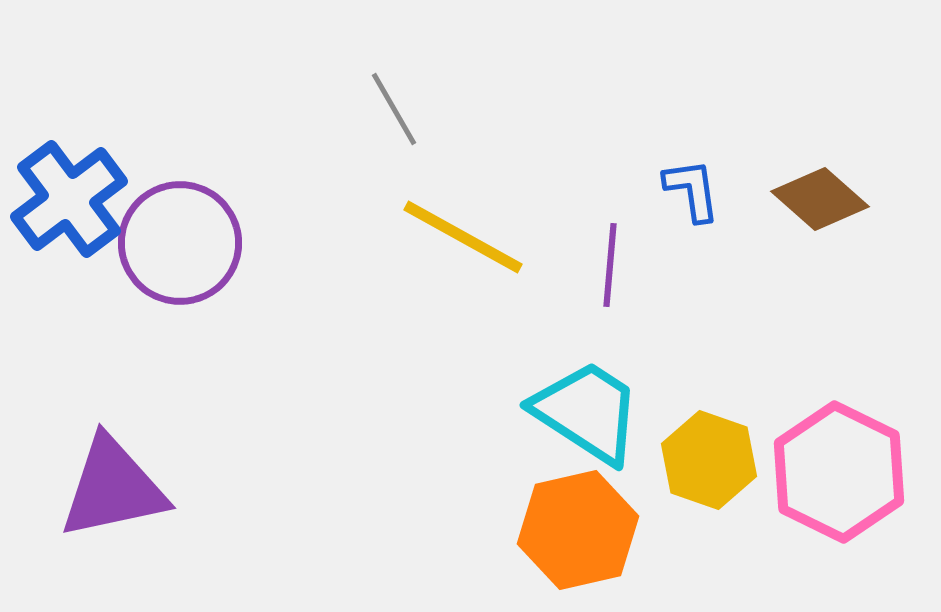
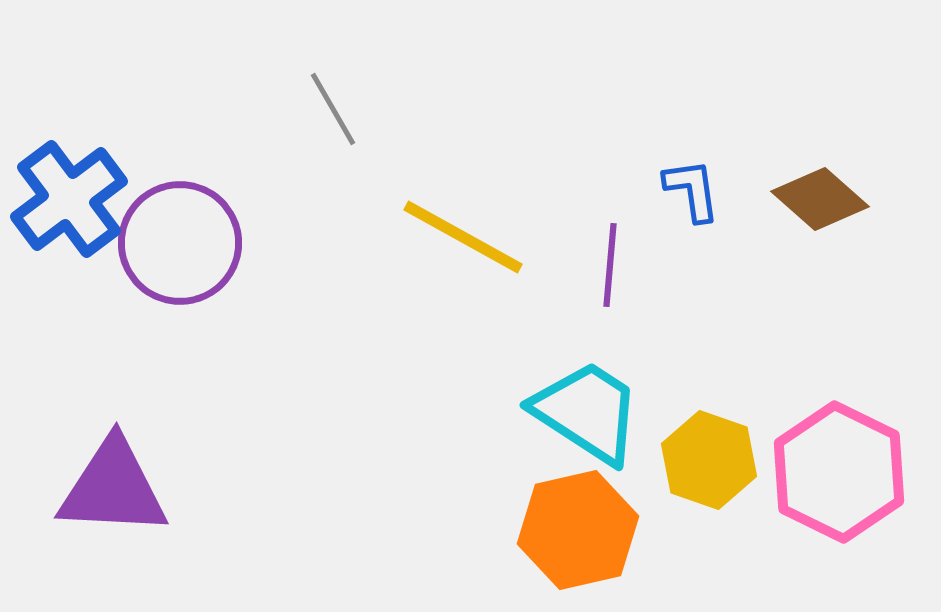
gray line: moved 61 px left
purple triangle: rotated 15 degrees clockwise
